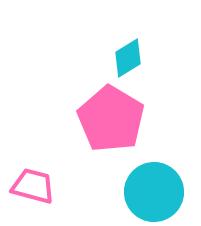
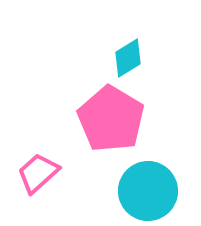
pink trapezoid: moved 5 px right, 13 px up; rotated 57 degrees counterclockwise
cyan circle: moved 6 px left, 1 px up
